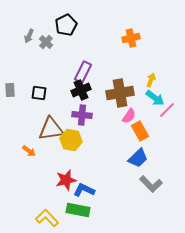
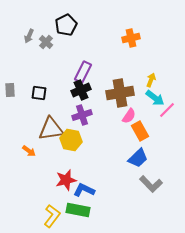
purple cross: rotated 24 degrees counterclockwise
yellow L-shape: moved 5 px right, 2 px up; rotated 80 degrees clockwise
